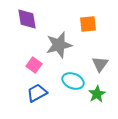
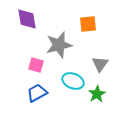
pink square: moved 2 px right; rotated 21 degrees counterclockwise
